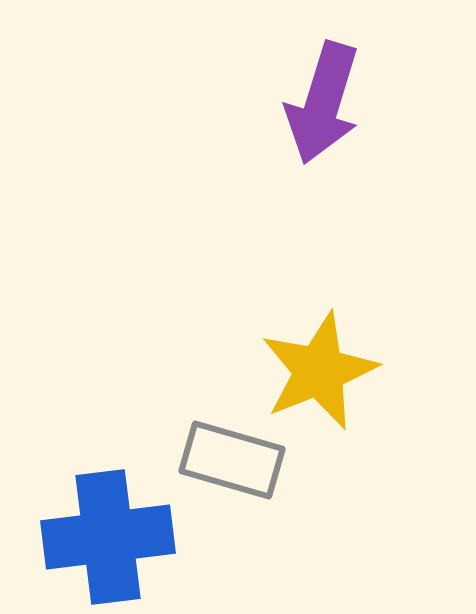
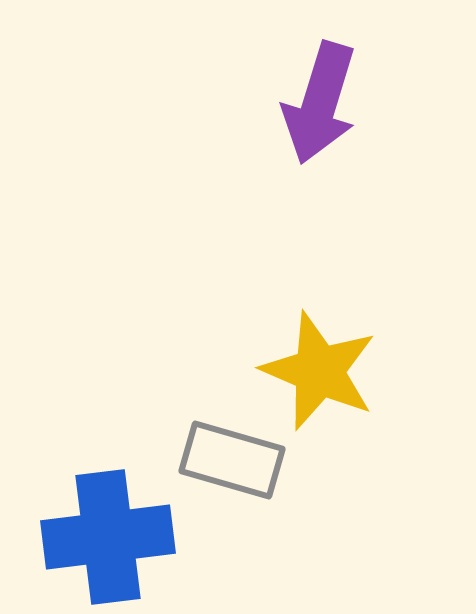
purple arrow: moved 3 px left
yellow star: rotated 27 degrees counterclockwise
